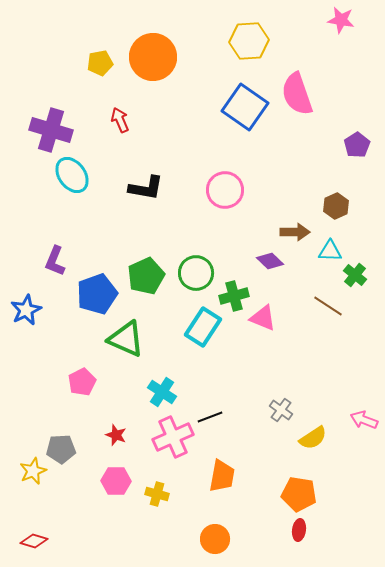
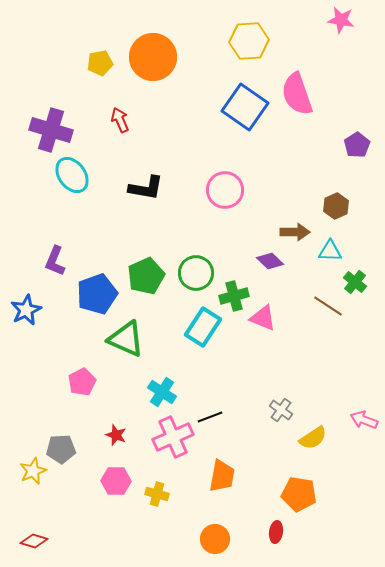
green cross at (355, 275): moved 7 px down
red ellipse at (299, 530): moved 23 px left, 2 px down
